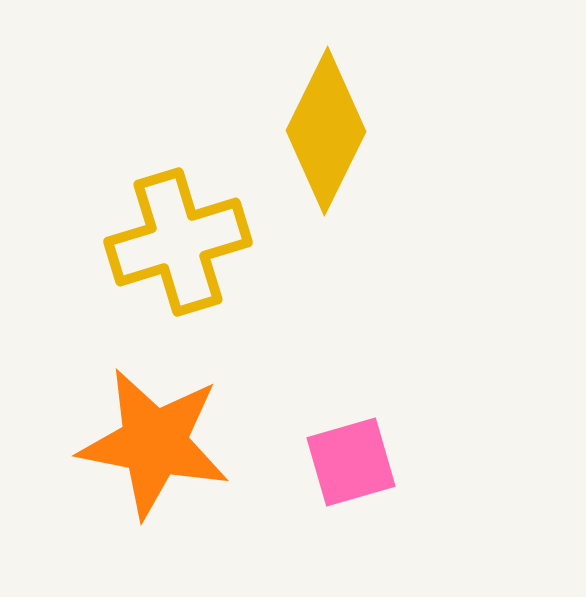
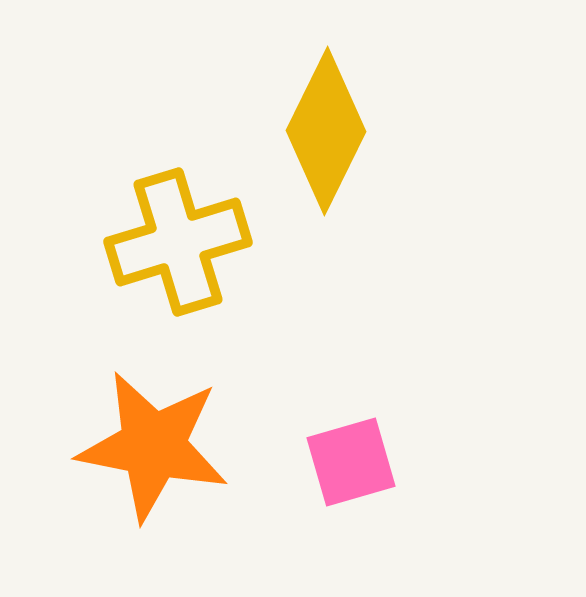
orange star: moved 1 px left, 3 px down
